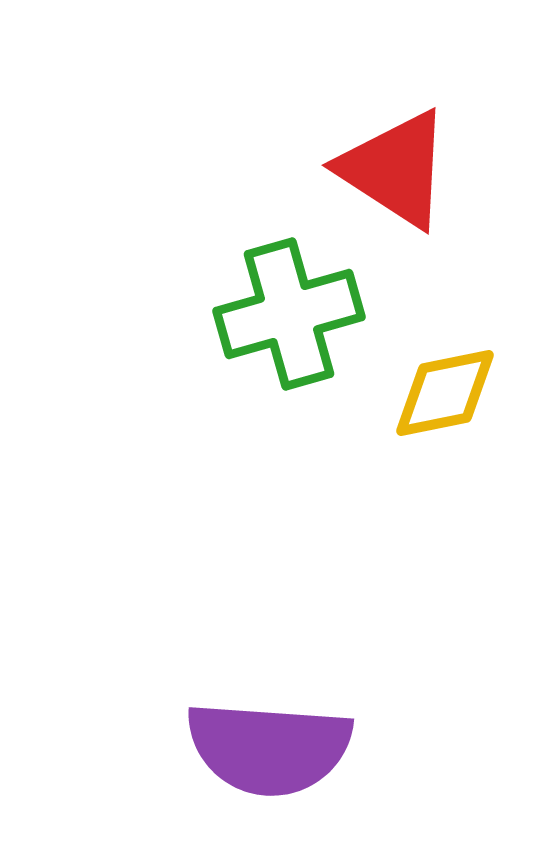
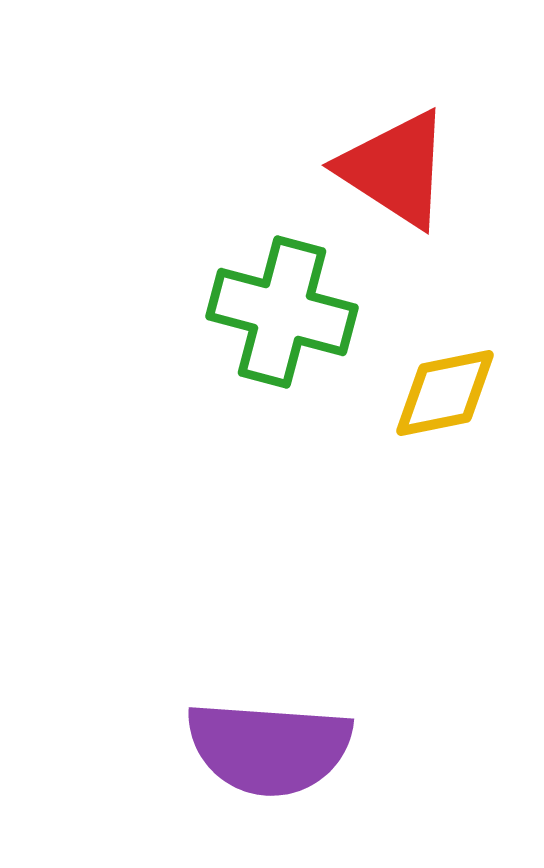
green cross: moved 7 px left, 2 px up; rotated 31 degrees clockwise
